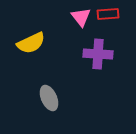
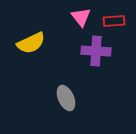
red rectangle: moved 6 px right, 7 px down
purple cross: moved 2 px left, 3 px up
gray ellipse: moved 17 px right
